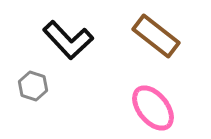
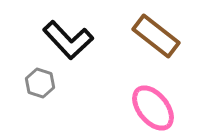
gray hexagon: moved 7 px right, 3 px up
